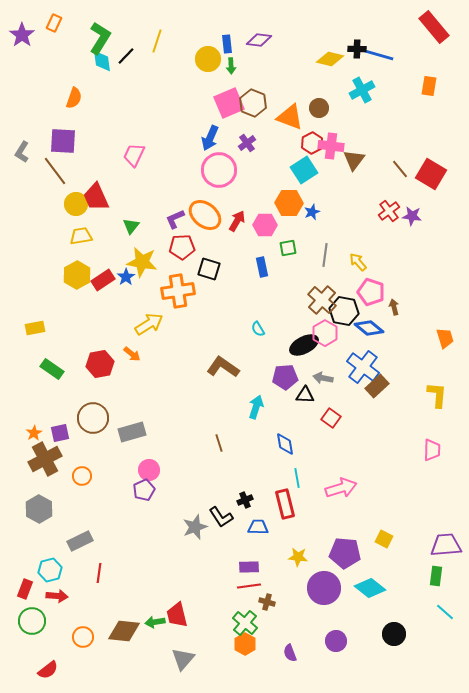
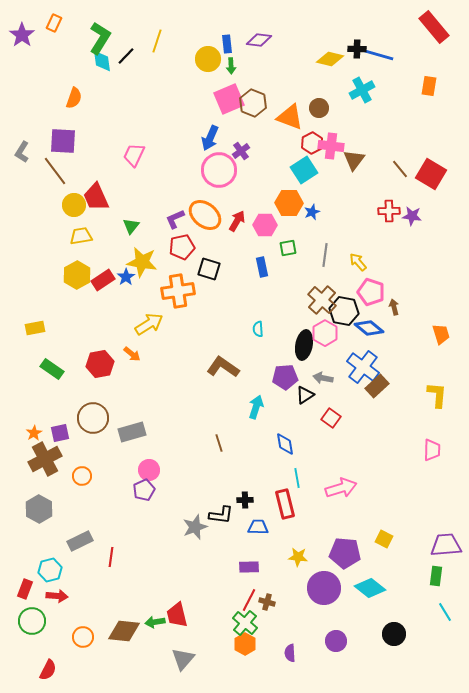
pink square at (229, 103): moved 4 px up
purple cross at (247, 143): moved 6 px left, 8 px down
yellow circle at (76, 204): moved 2 px left, 1 px down
red cross at (389, 211): rotated 35 degrees clockwise
red pentagon at (182, 247): rotated 10 degrees counterclockwise
cyan semicircle at (258, 329): rotated 28 degrees clockwise
orange trapezoid at (445, 338): moved 4 px left, 4 px up
black ellipse at (304, 345): rotated 52 degrees counterclockwise
black triangle at (305, 395): rotated 36 degrees counterclockwise
black cross at (245, 500): rotated 21 degrees clockwise
black L-shape at (221, 517): moved 2 px up; rotated 50 degrees counterclockwise
red line at (99, 573): moved 12 px right, 16 px up
red line at (249, 586): moved 14 px down; rotated 55 degrees counterclockwise
cyan line at (445, 612): rotated 18 degrees clockwise
purple semicircle at (290, 653): rotated 18 degrees clockwise
red semicircle at (48, 670): rotated 25 degrees counterclockwise
